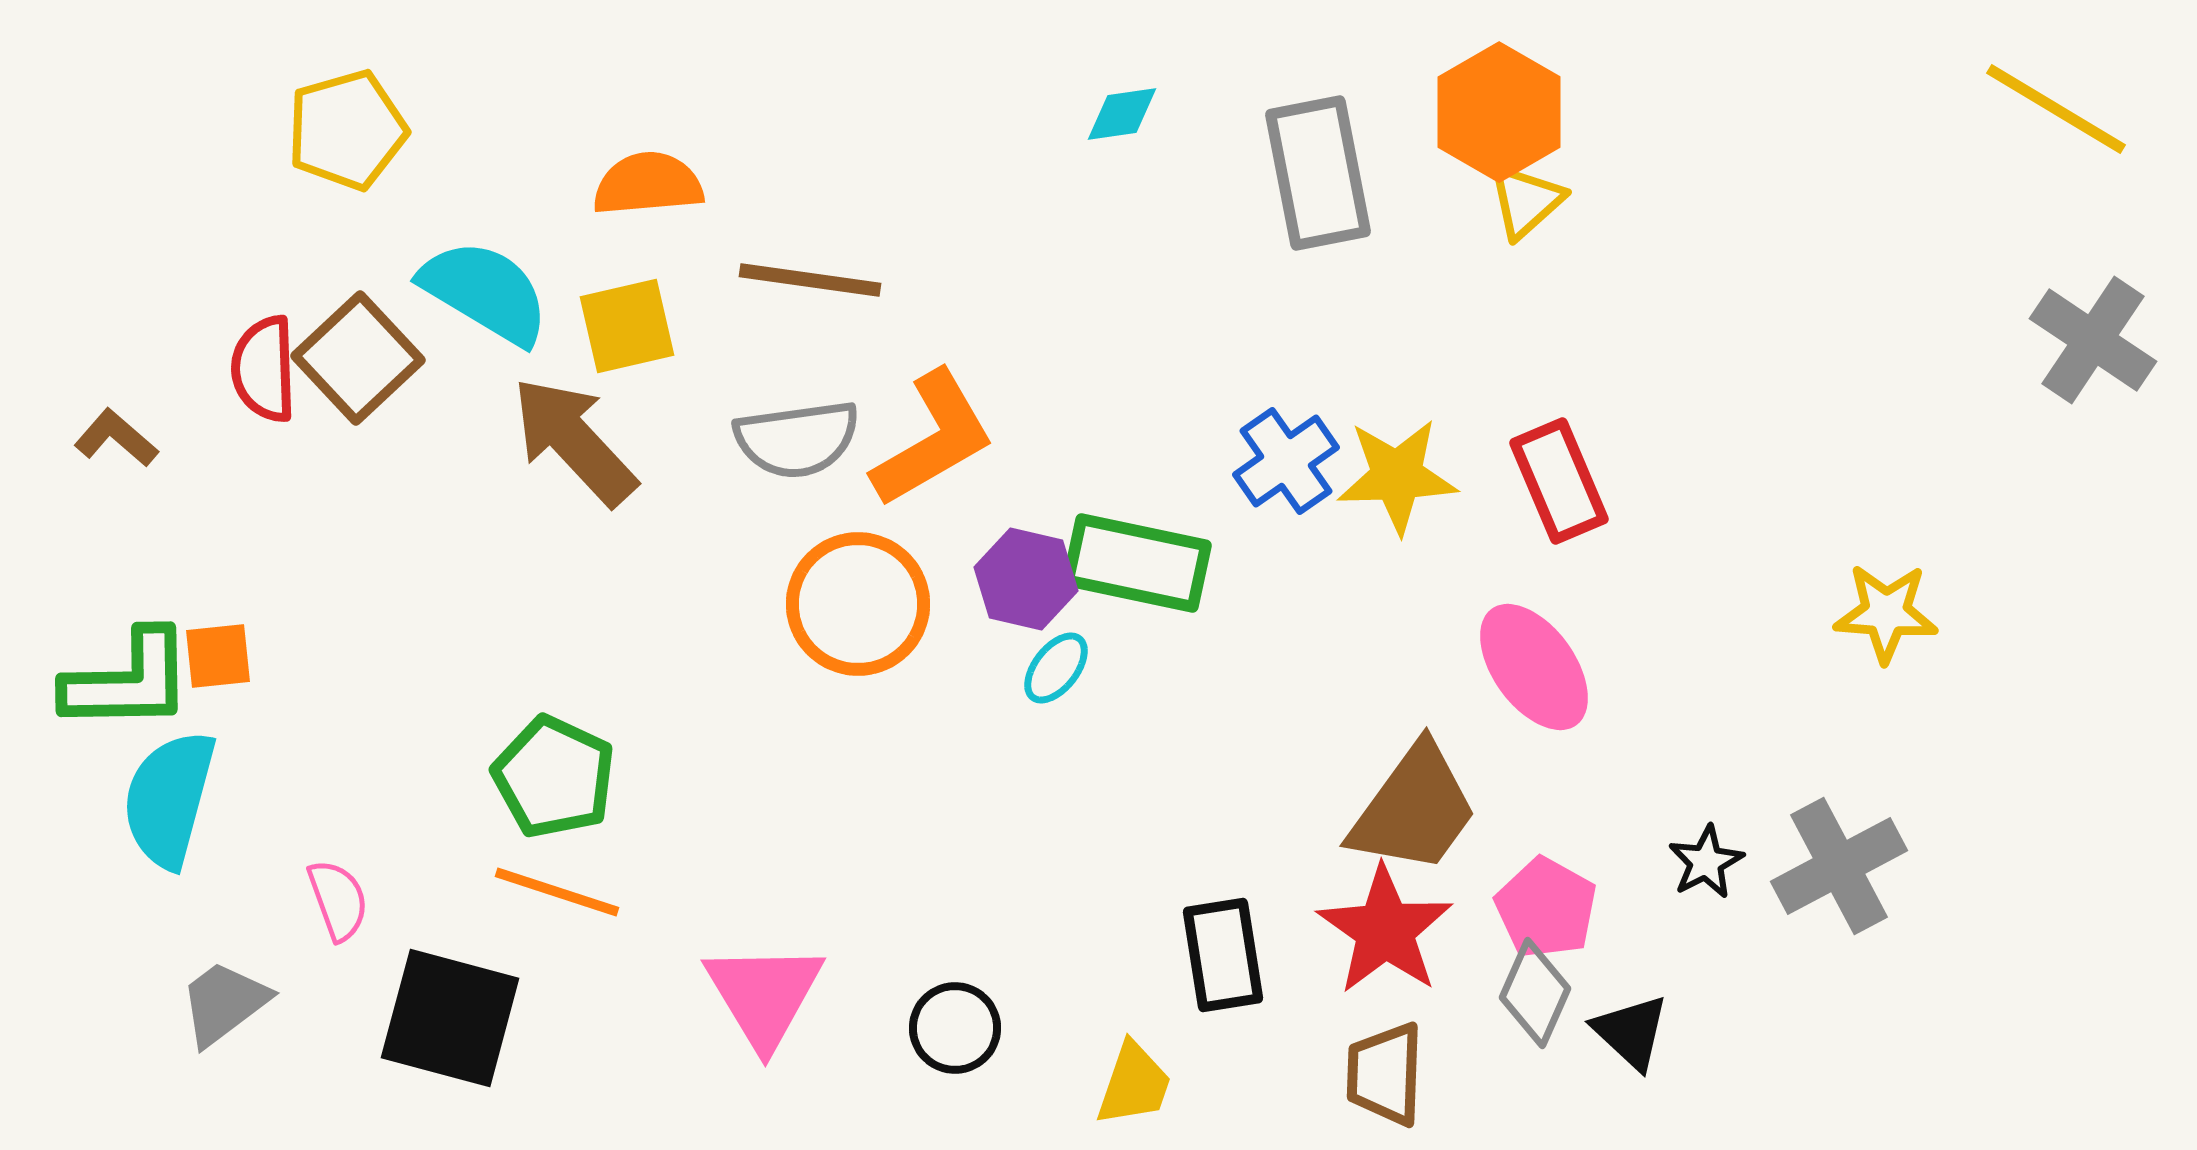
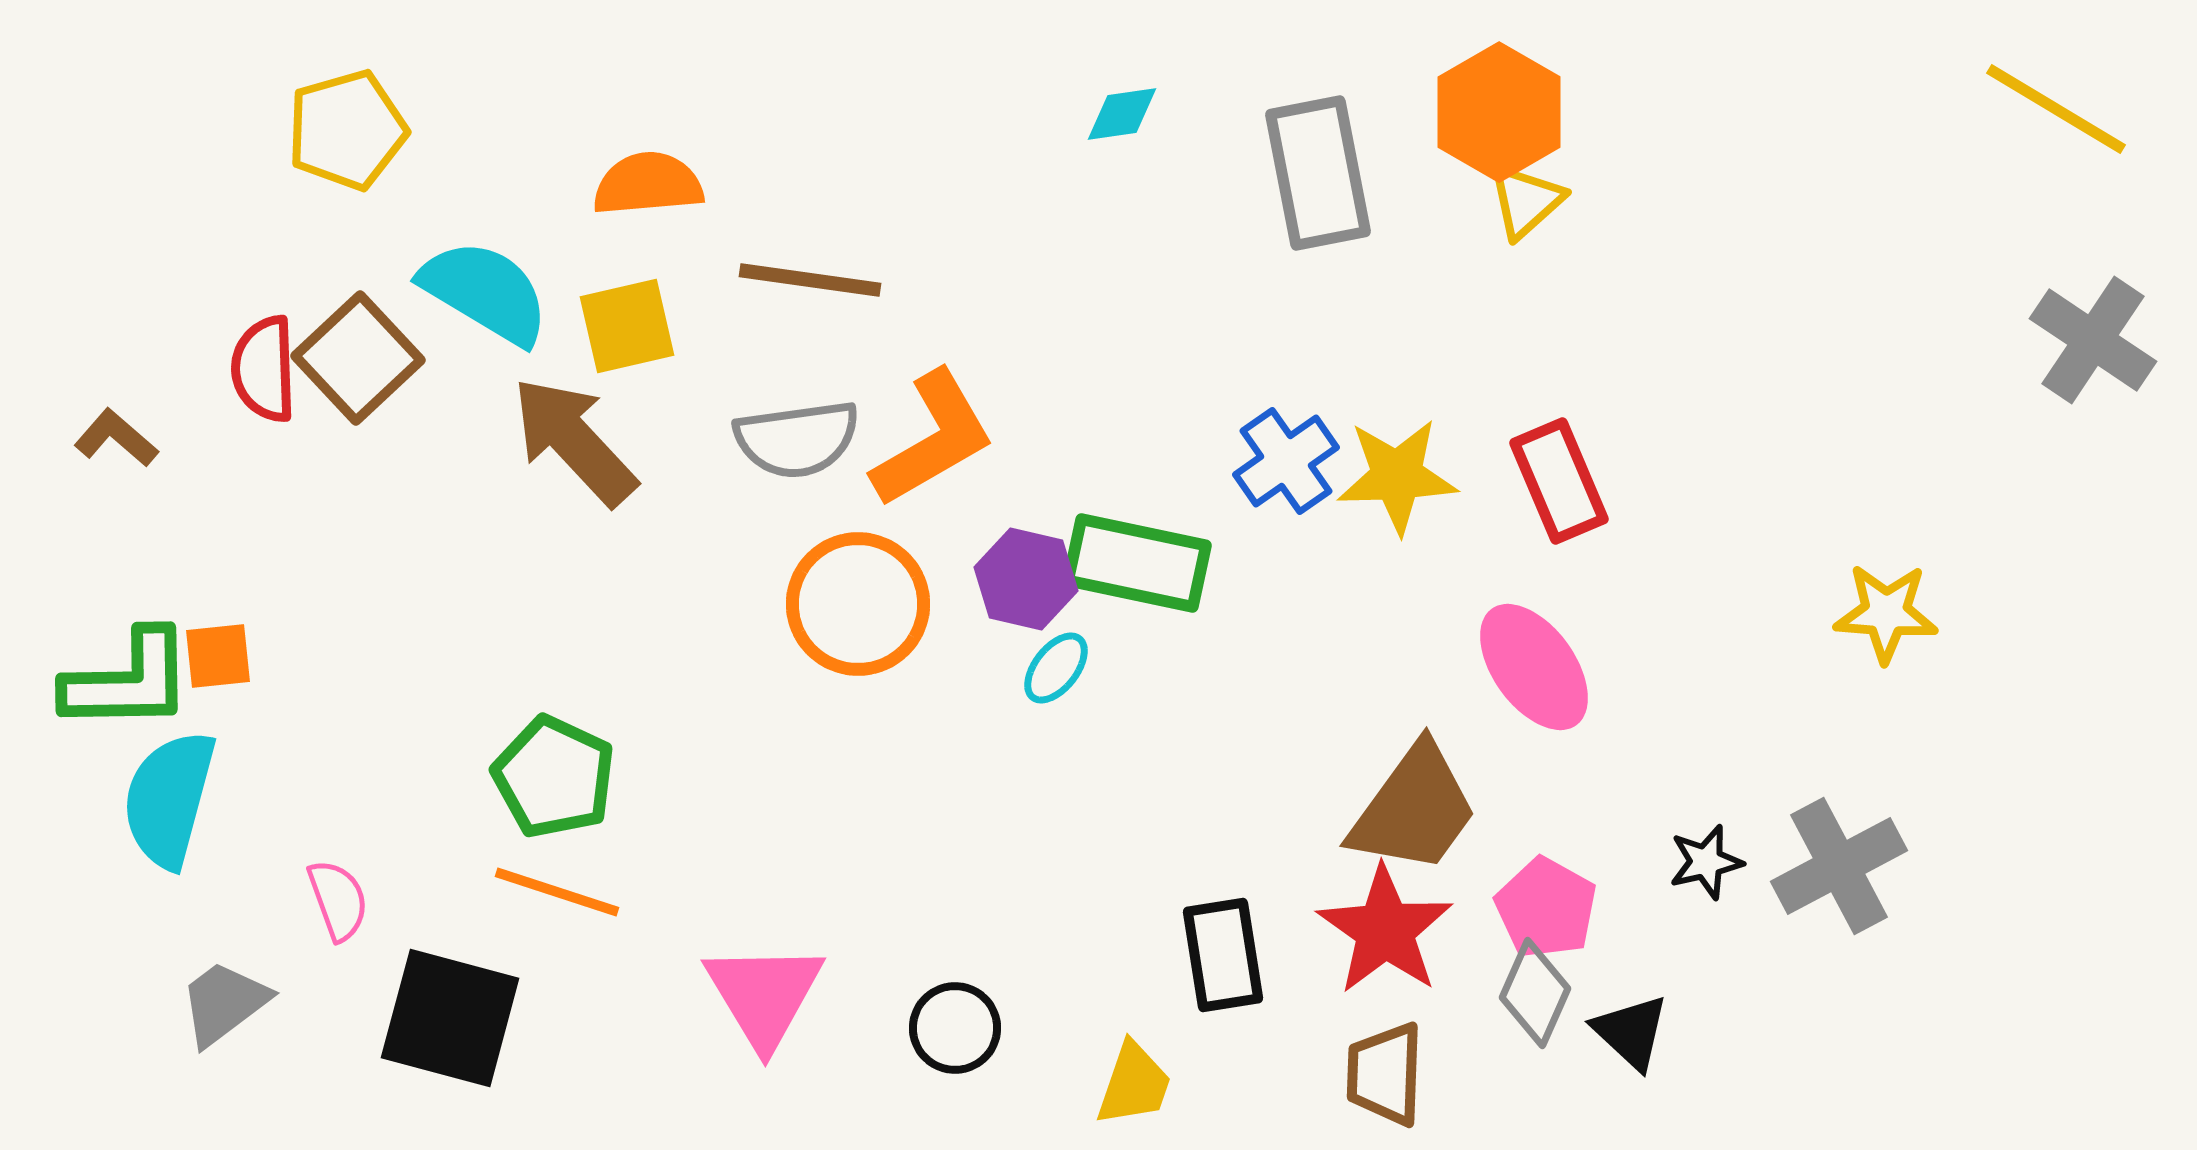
black star at (1706, 862): rotated 14 degrees clockwise
